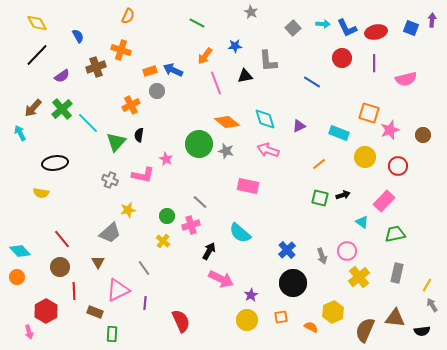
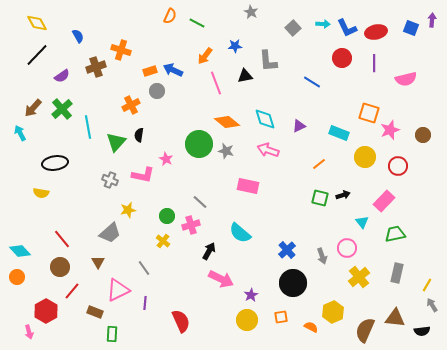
orange semicircle at (128, 16): moved 42 px right
cyan line at (88, 123): moved 4 px down; rotated 35 degrees clockwise
cyan triangle at (362, 222): rotated 16 degrees clockwise
pink circle at (347, 251): moved 3 px up
red line at (74, 291): moved 2 px left; rotated 42 degrees clockwise
